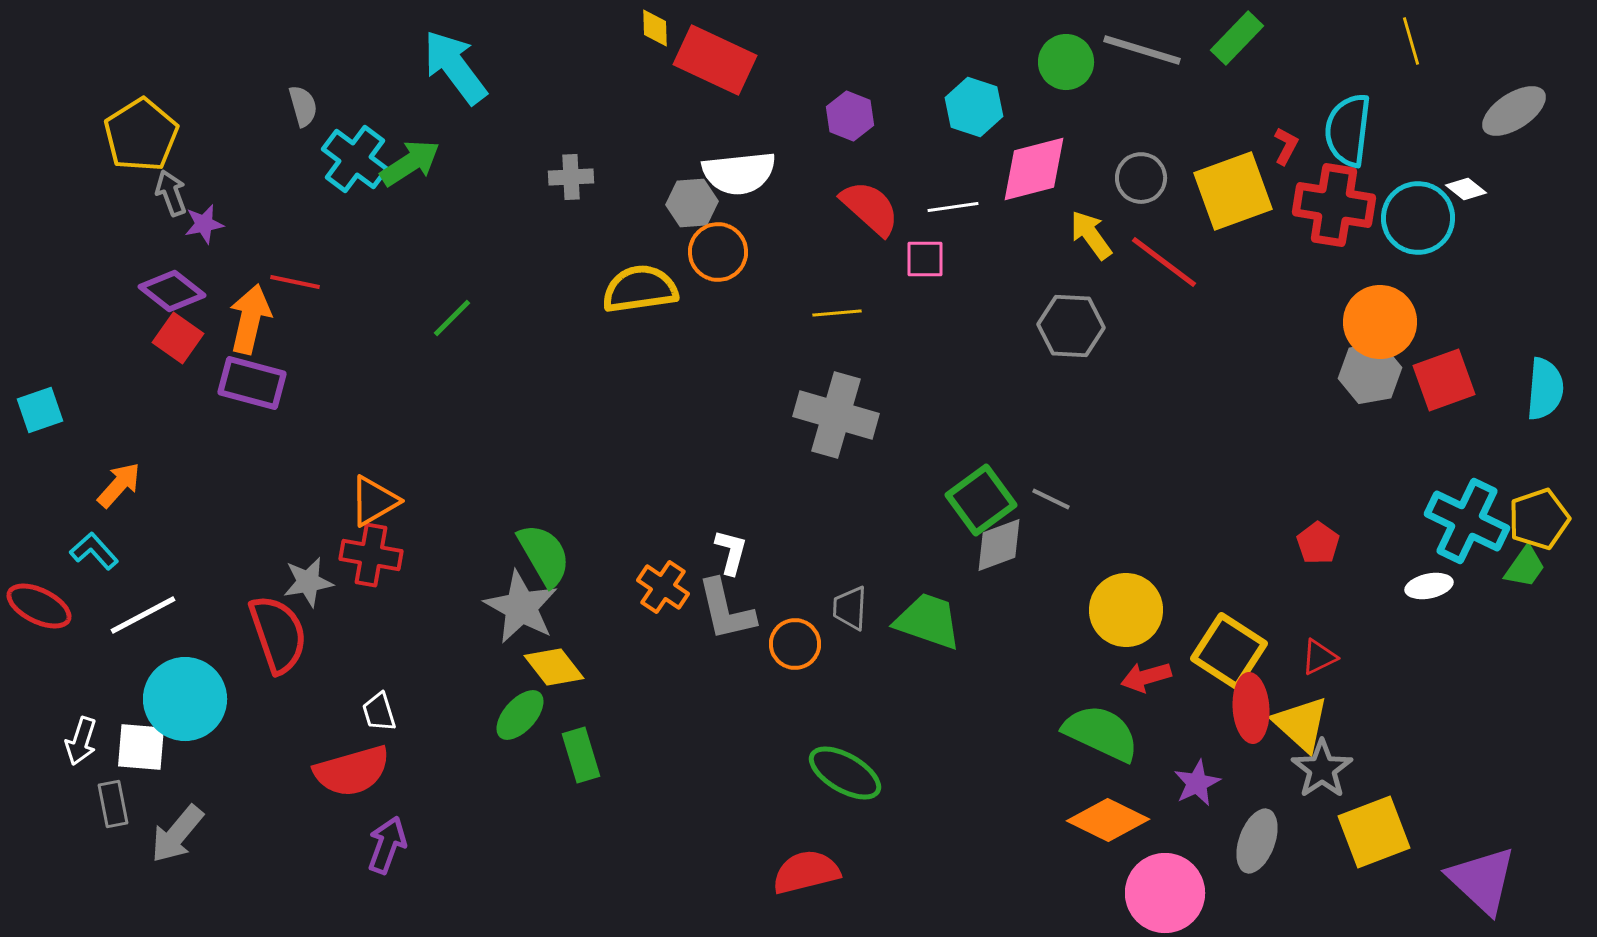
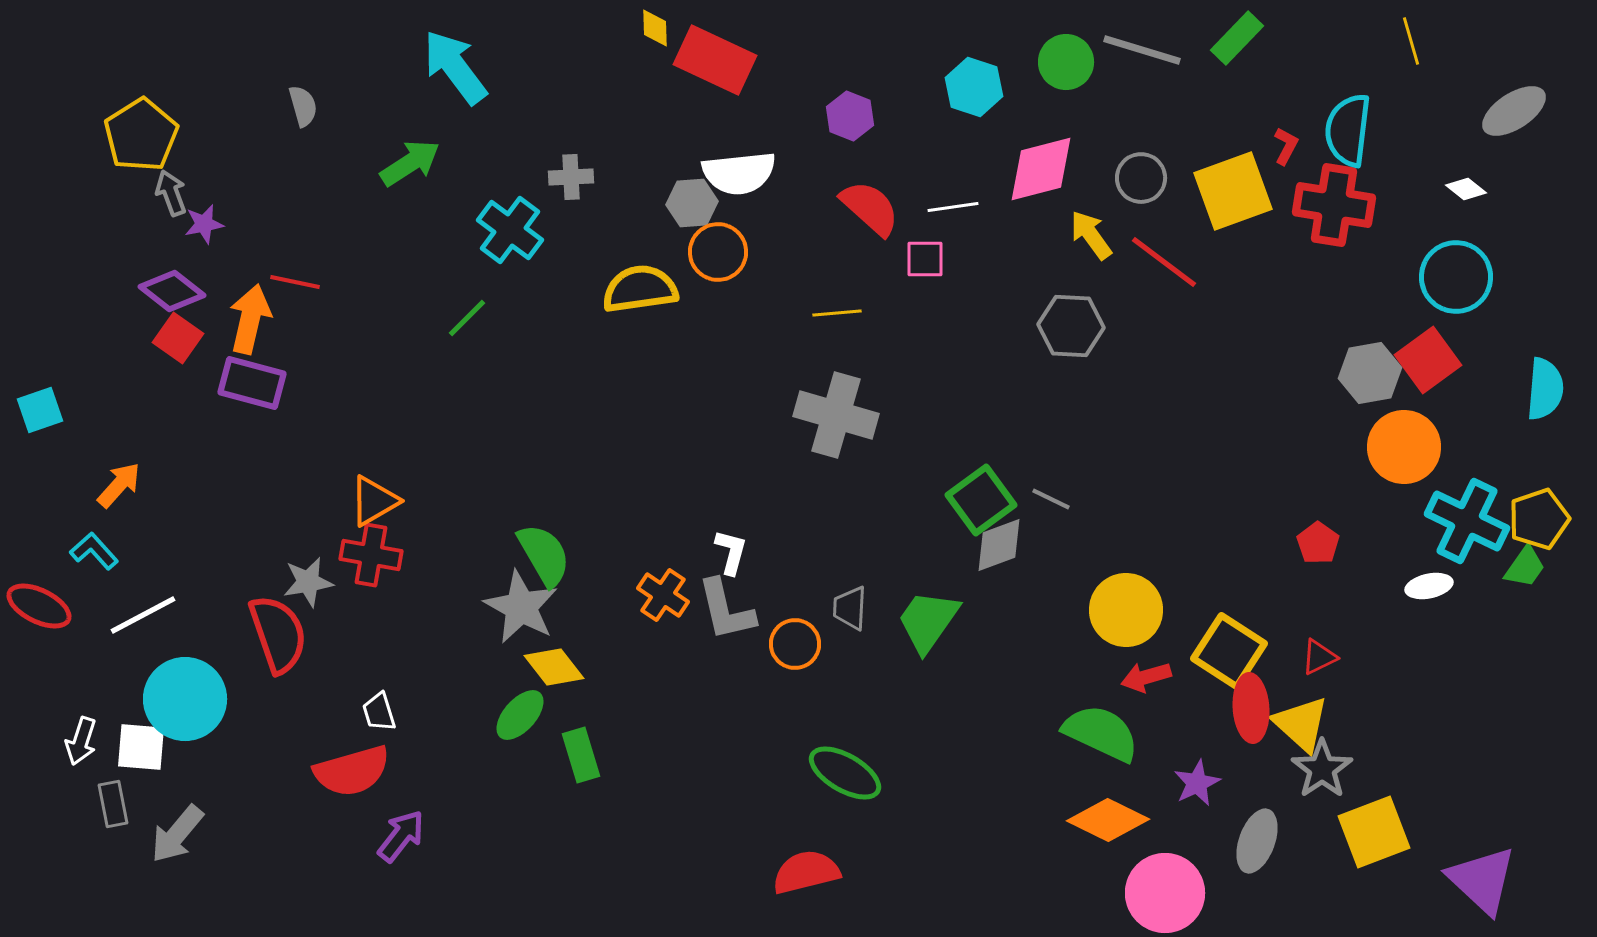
cyan hexagon at (974, 107): moved 20 px up
cyan cross at (355, 159): moved 155 px right, 71 px down
pink diamond at (1034, 169): moved 7 px right
cyan circle at (1418, 218): moved 38 px right, 59 px down
green line at (452, 318): moved 15 px right
orange circle at (1380, 322): moved 24 px right, 125 px down
red square at (1444, 380): moved 16 px left, 20 px up; rotated 16 degrees counterclockwise
orange cross at (663, 587): moved 8 px down
green trapezoid at (928, 621): rotated 74 degrees counterclockwise
purple arrow at (387, 845): moved 14 px right, 9 px up; rotated 18 degrees clockwise
